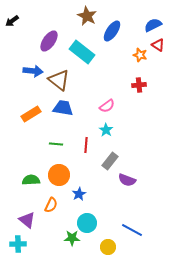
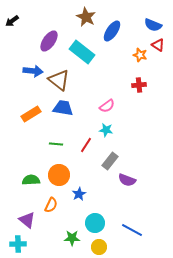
brown star: moved 1 px left, 1 px down
blue semicircle: rotated 132 degrees counterclockwise
cyan star: rotated 24 degrees counterclockwise
red line: rotated 28 degrees clockwise
cyan circle: moved 8 px right
yellow circle: moved 9 px left
